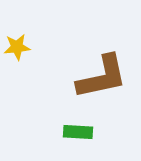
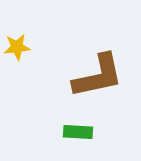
brown L-shape: moved 4 px left, 1 px up
